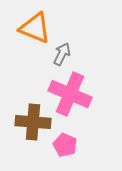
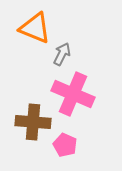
pink cross: moved 3 px right
